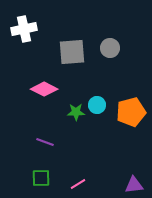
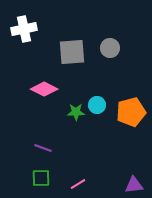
purple line: moved 2 px left, 6 px down
